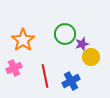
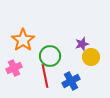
green circle: moved 15 px left, 22 px down
